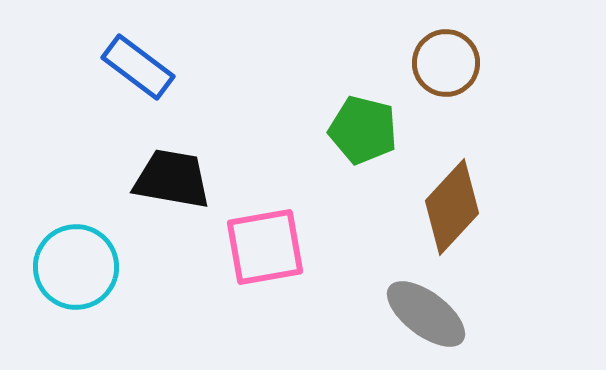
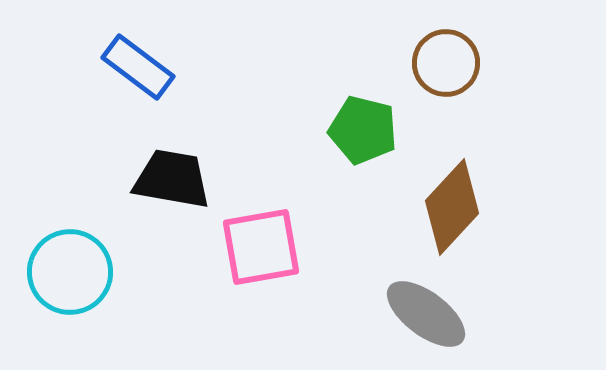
pink square: moved 4 px left
cyan circle: moved 6 px left, 5 px down
